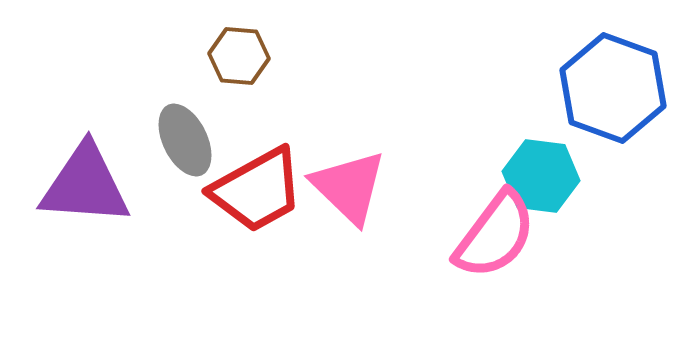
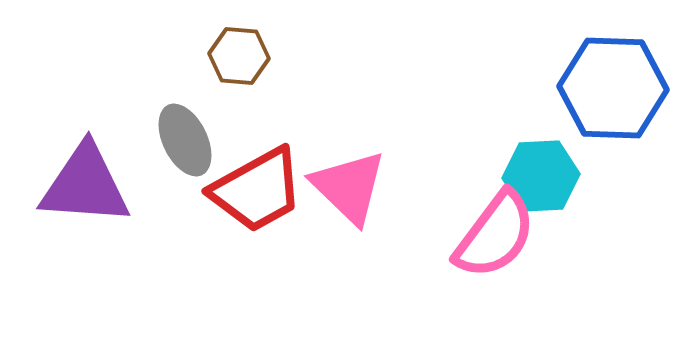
blue hexagon: rotated 18 degrees counterclockwise
cyan hexagon: rotated 10 degrees counterclockwise
